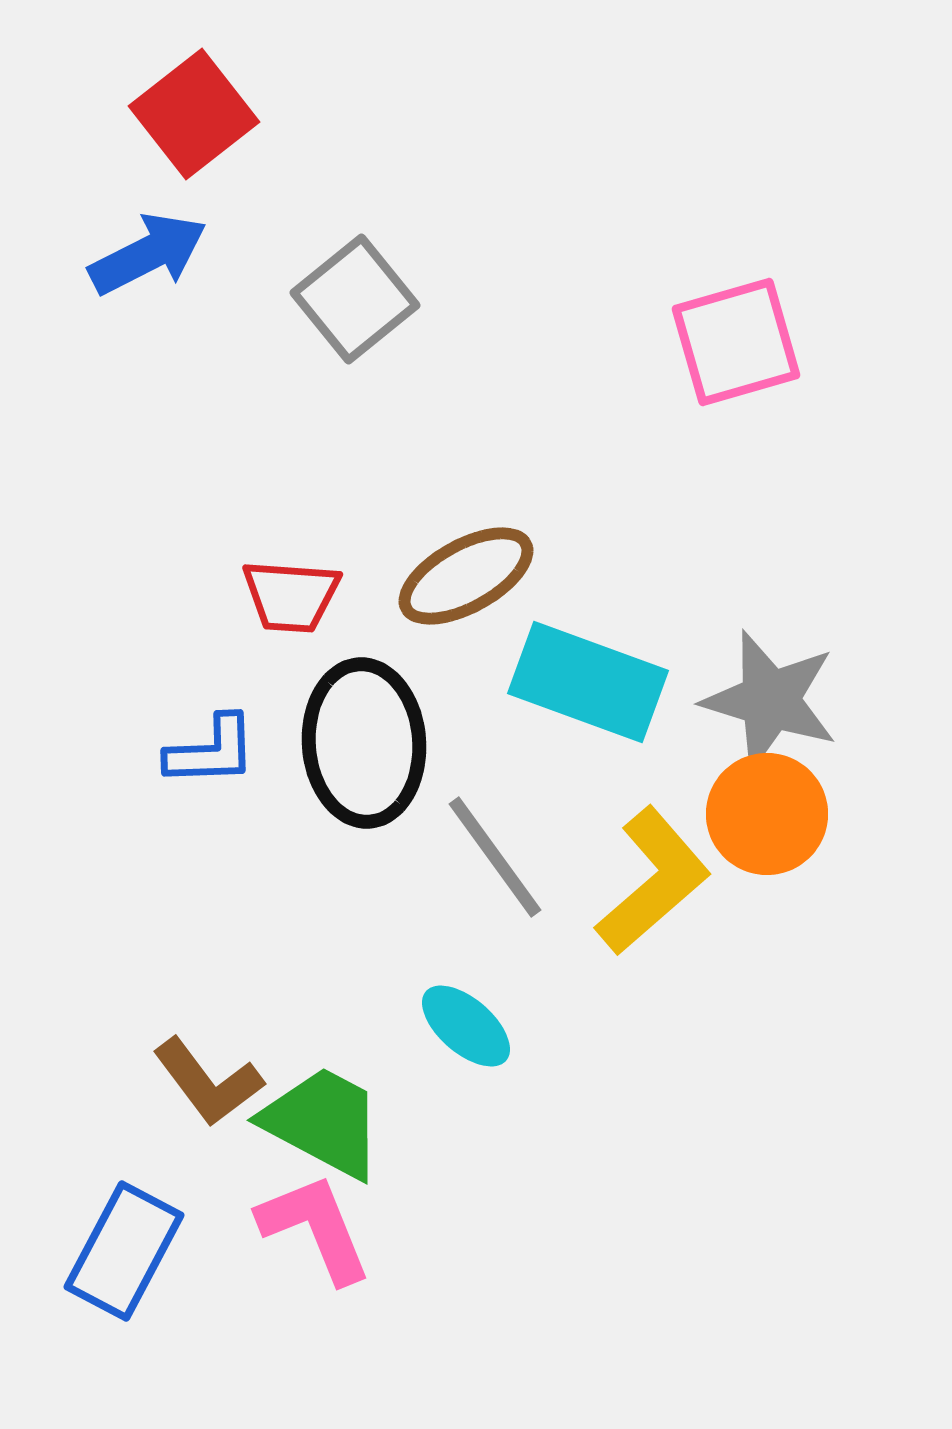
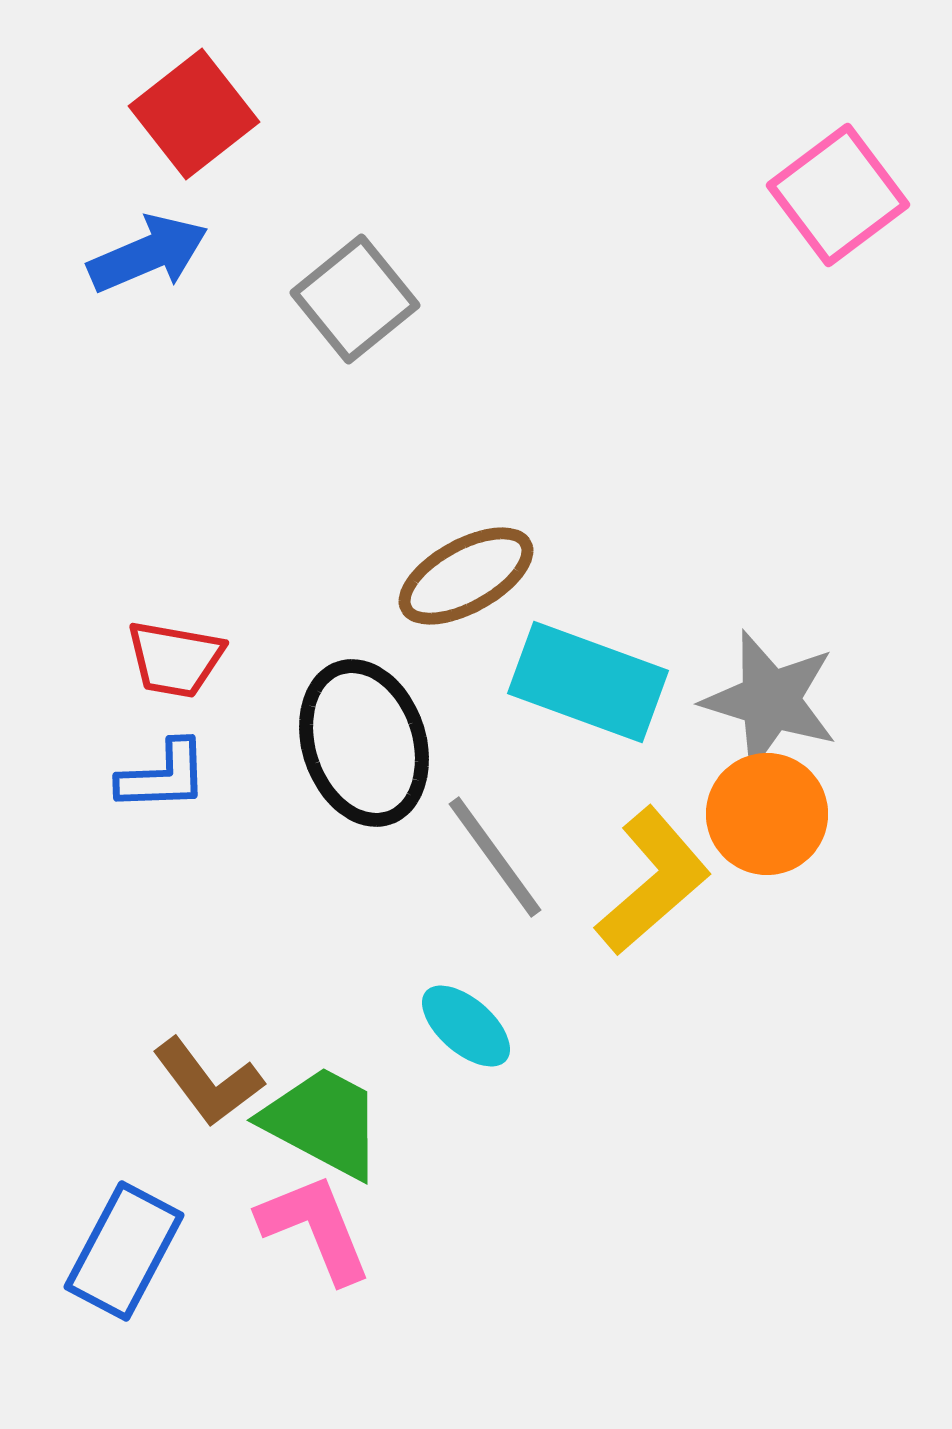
blue arrow: rotated 4 degrees clockwise
pink square: moved 102 px right, 147 px up; rotated 21 degrees counterclockwise
red trapezoid: moved 116 px left, 63 px down; rotated 6 degrees clockwise
black ellipse: rotated 14 degrees counterclockwise
blue L-shape: moved 48 px left, 25 px down
